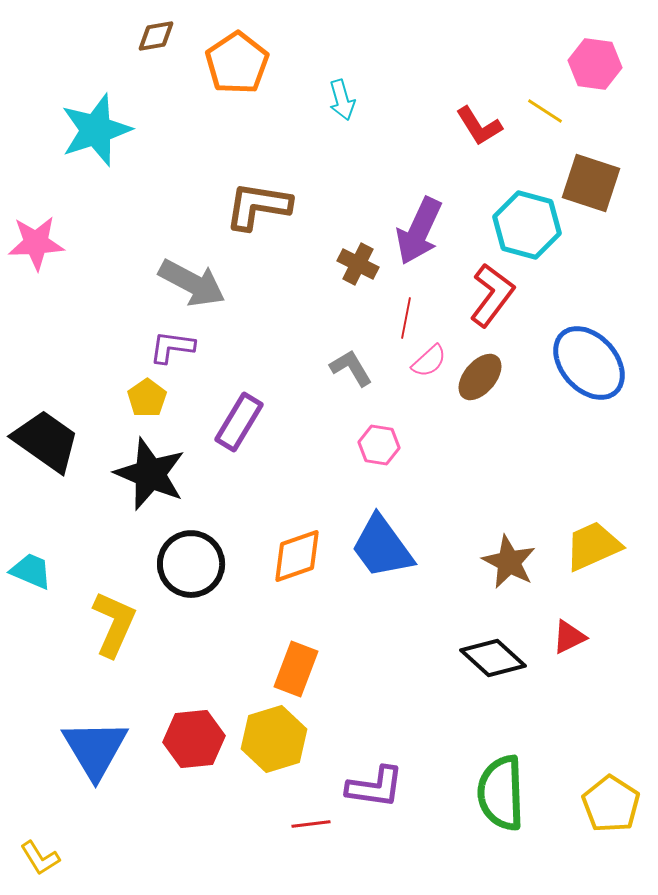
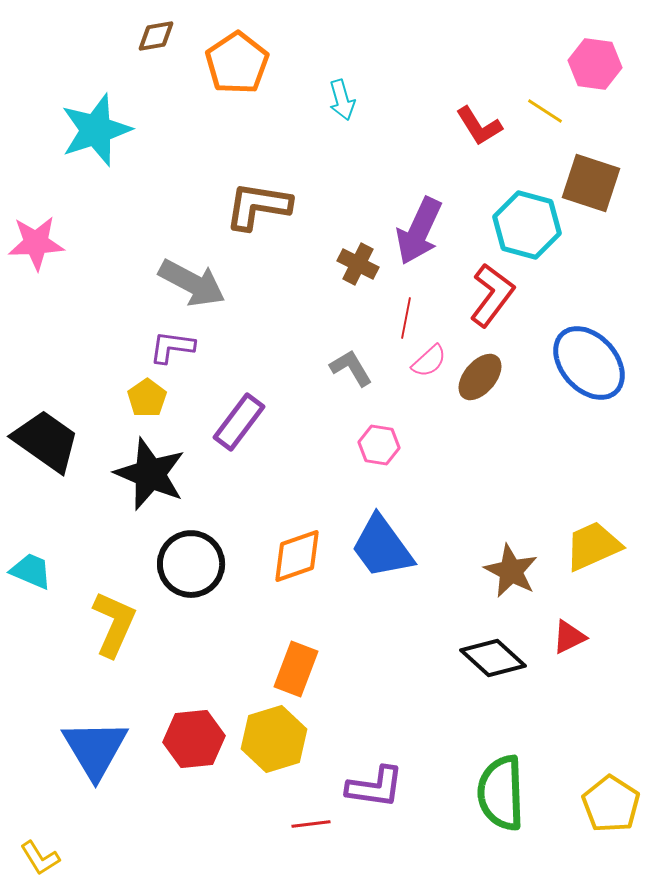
purple rectangle at (239, 422): rotated 6 degrees clockwise
brown star at (509, 562): moved 2 px right, 9 px down
